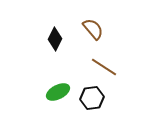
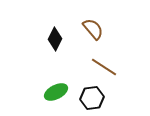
green ellipse: moved 2 px left
